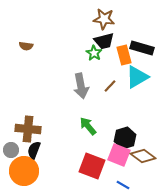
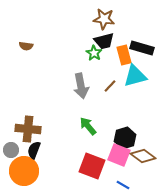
cyan triangle: moved 2 px left, 1 px up; rotated 15 degrees clockwise
